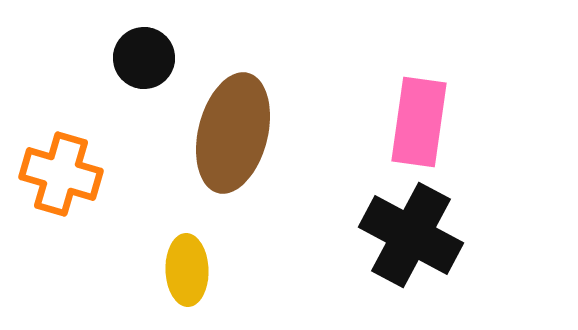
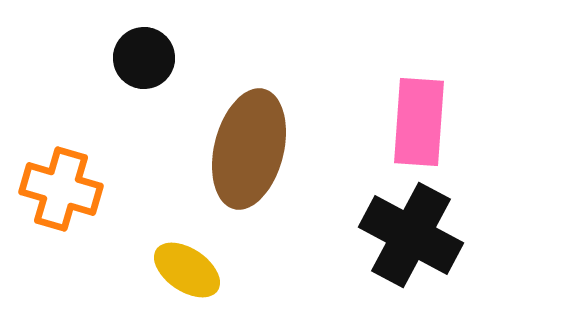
pink rectangle: rotated 4 degrees counterclockwise
brown ellipse: moved 16 px right, 16 px down
orange cross: moved 15 px down
yellow ellipse: rotated 54 degrees counterclockwise
